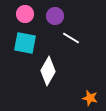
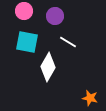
pink circle: moved 1 px left, 3 px up
white line: moved 3 px left, 4 px down
cyan square: moved 2 px right, 1 px up
white diamond: moved 4 px up
